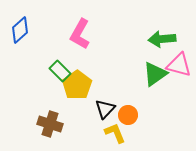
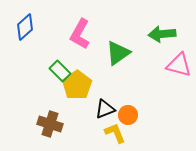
blue diamond: moved 5 px right, 3 px up
green arrow: moved 5 px up
green triangle: moved 37 px left, 21 px up
black triangle: rotated 25 degrees clockwise
